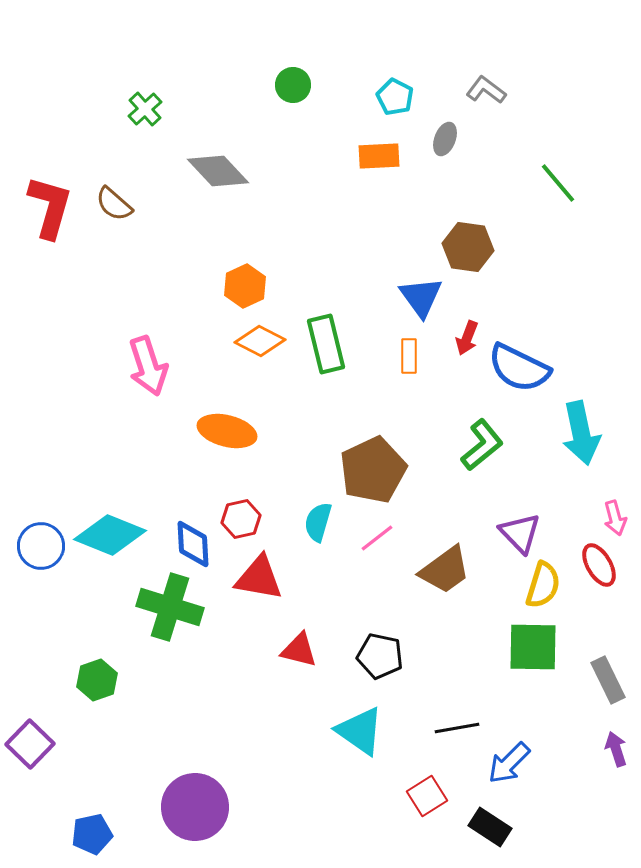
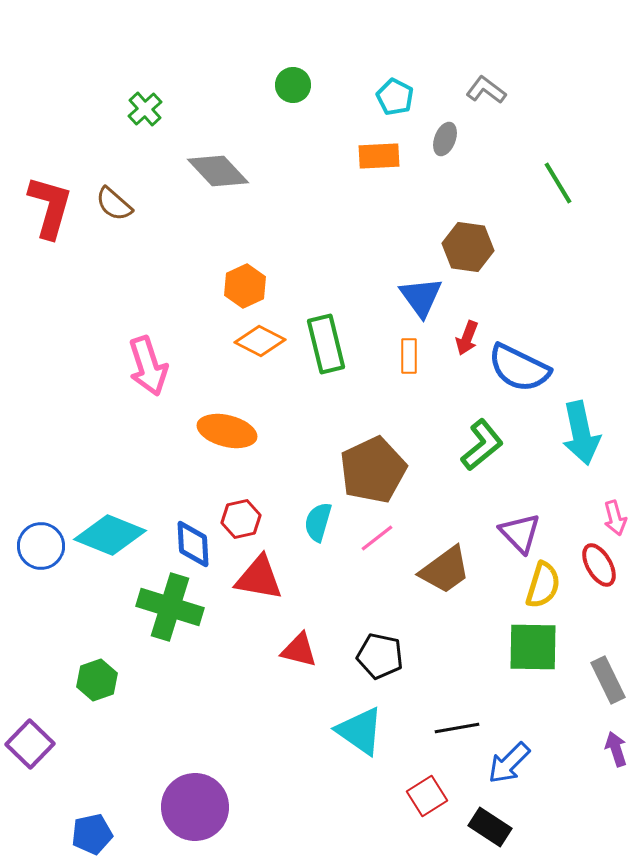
green line at (558, 183): rotated 9 degrees clockwise
